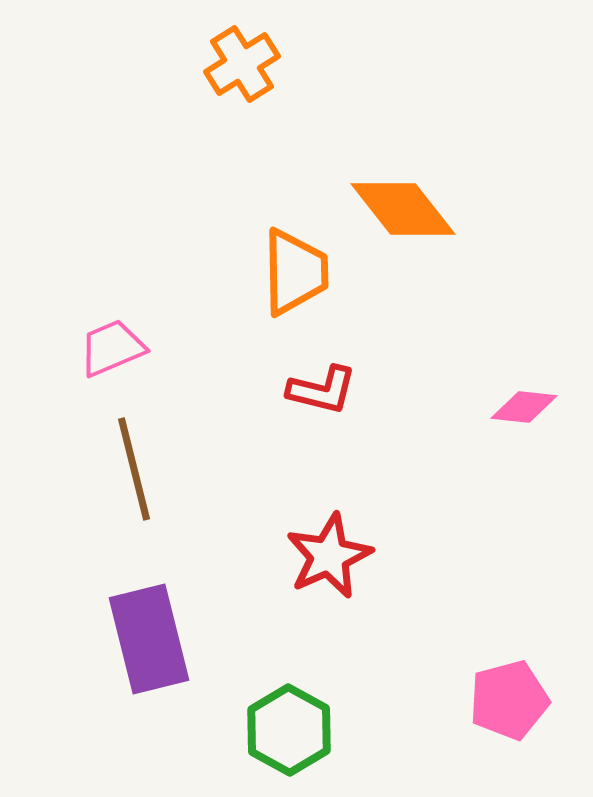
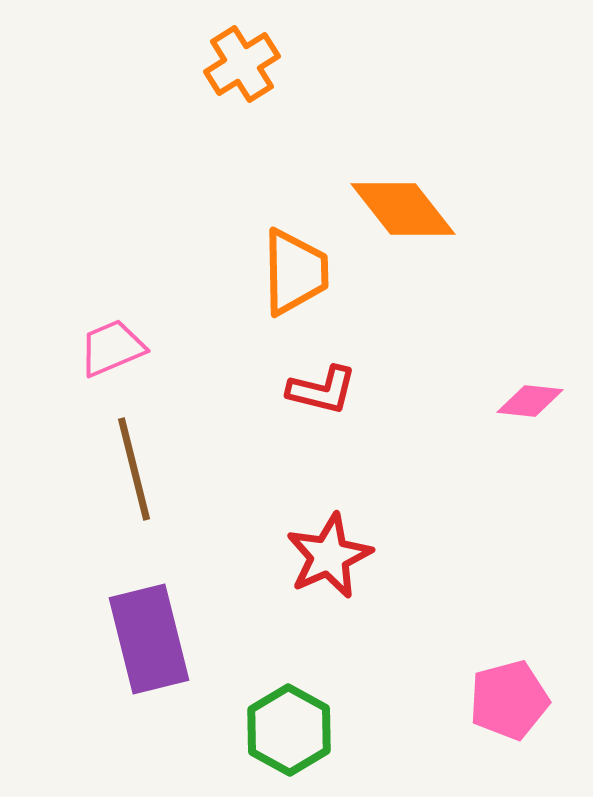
pink diamond: moved 6 px right, 6 px up
